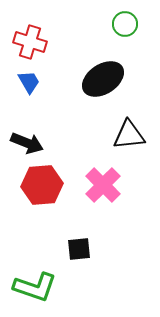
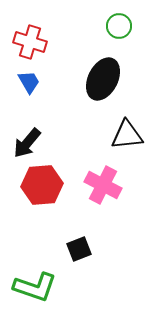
green circle: moved 6 px left, 2 px down
black ellipse: rotated 30 degrees counterclockwise
black triangle: moved 2 px left
black arrow: rotated 108 degrees clockwise
pink cross: rotated 18 degrees counterclockwise
black square: rotated 15 degrees counterclockwise
